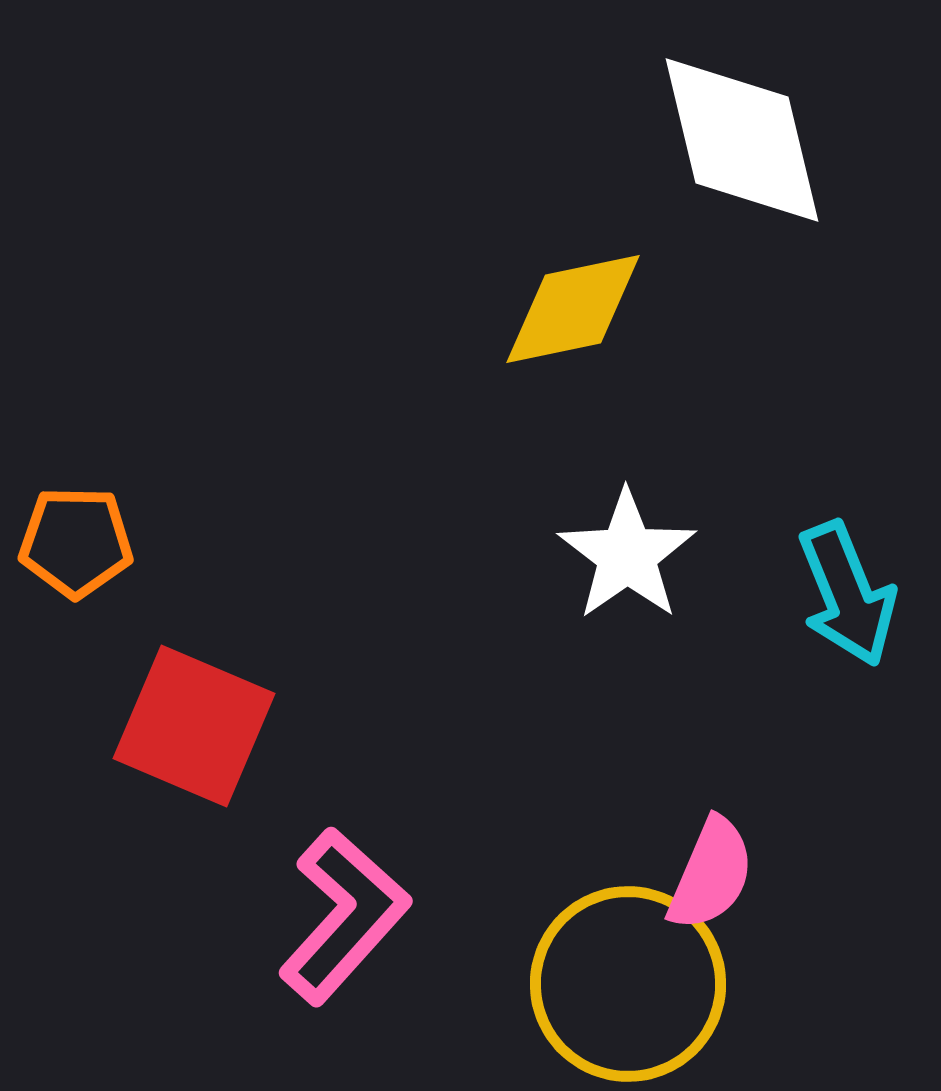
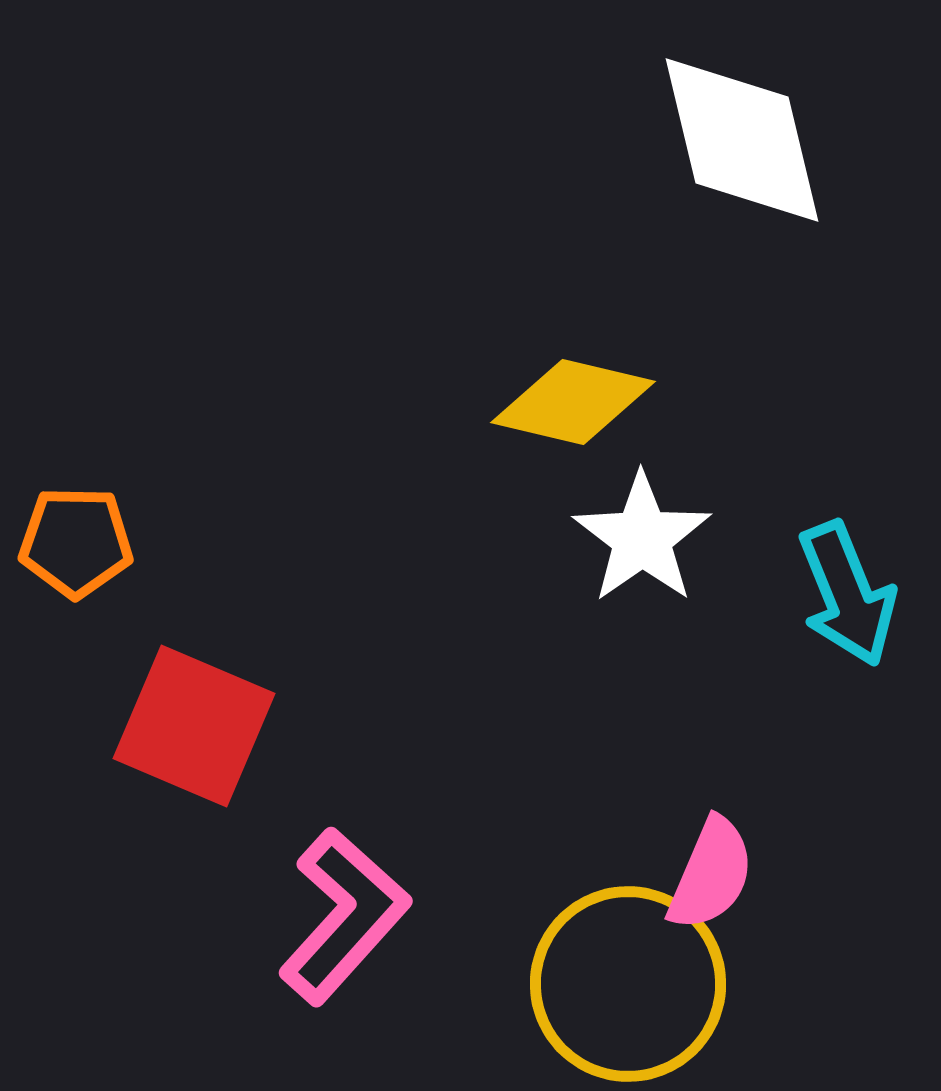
yellow diamond: moved 93 px down; rotated 25 degrees clockwise
white star: moved 15 px right, 17 px up
